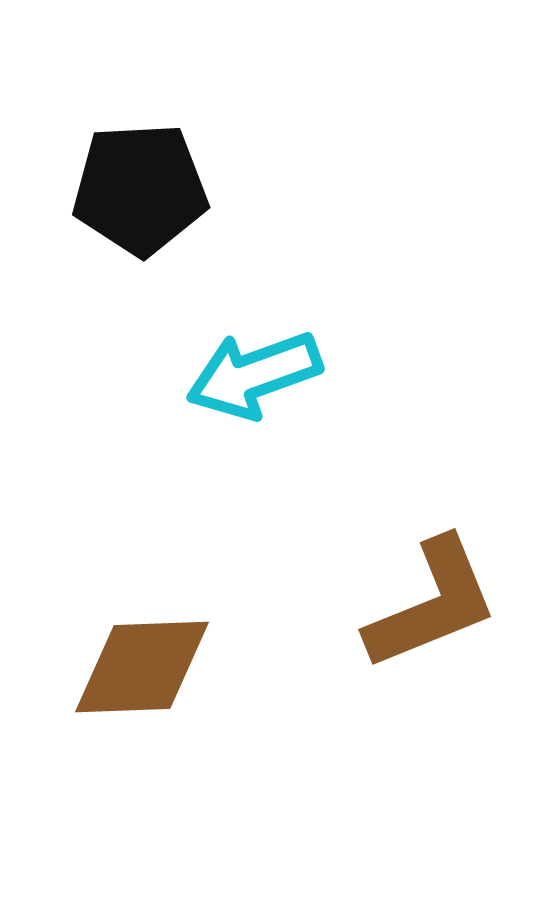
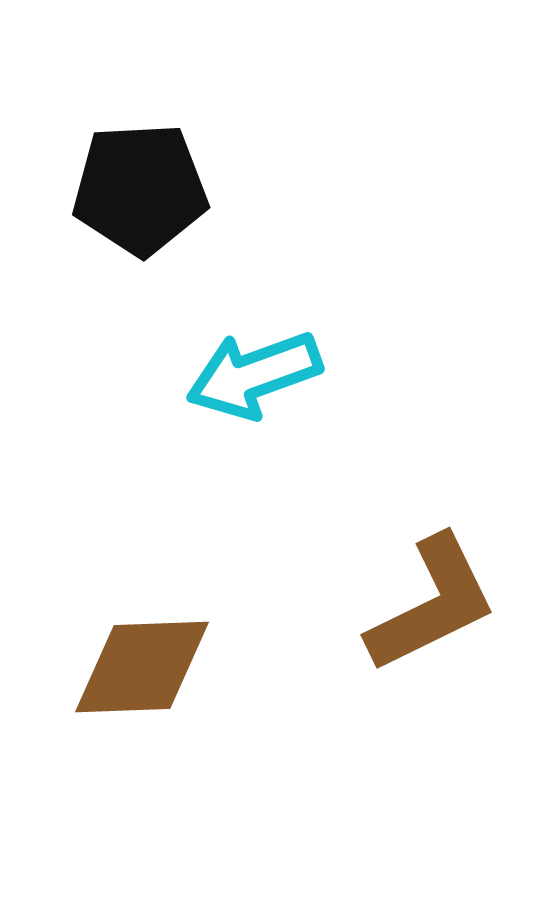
brown L-shape: rotated 4 degrees counterclockwise
